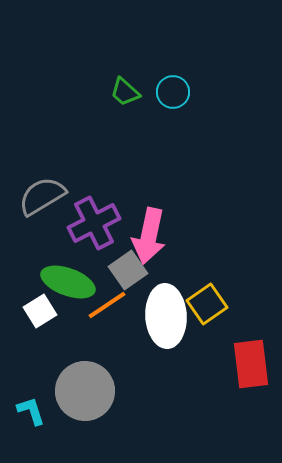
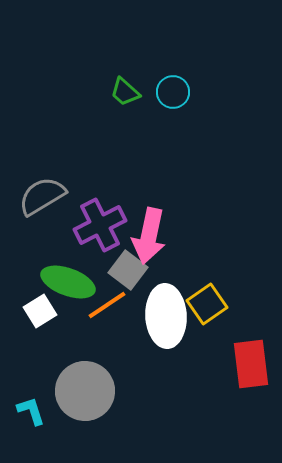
purple cross: moved 6 px right, 2 px down
gray square: rotated 18 degrees counterclockwise
